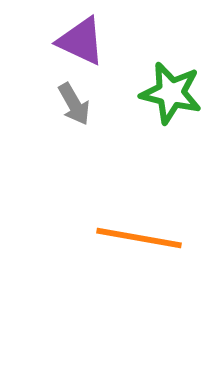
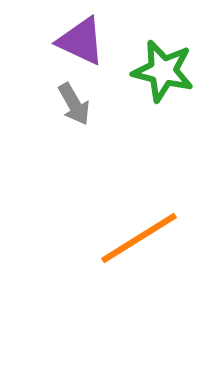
green star: moved 8 px left, 22 px up
orange line: rotated 42 degrees counterclockwise
